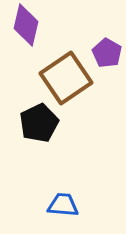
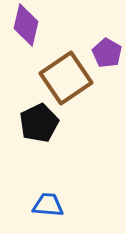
blue trapezoid: moved 15 px left
